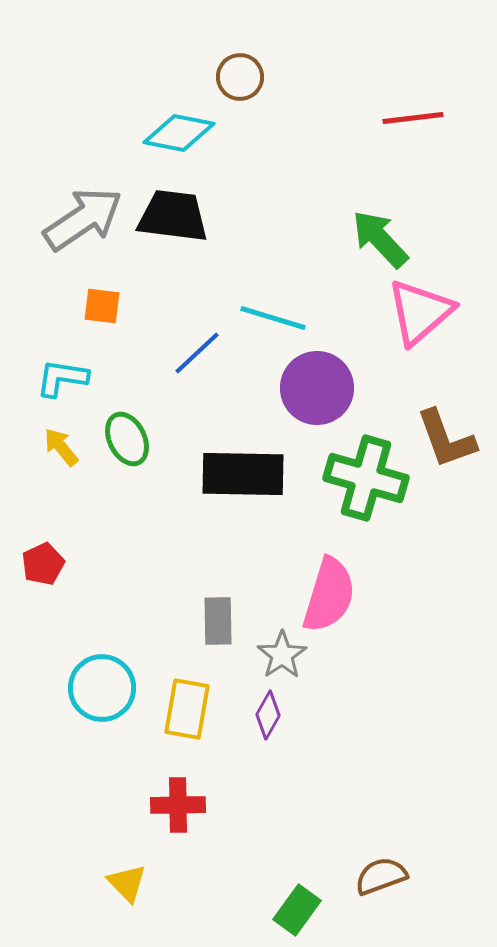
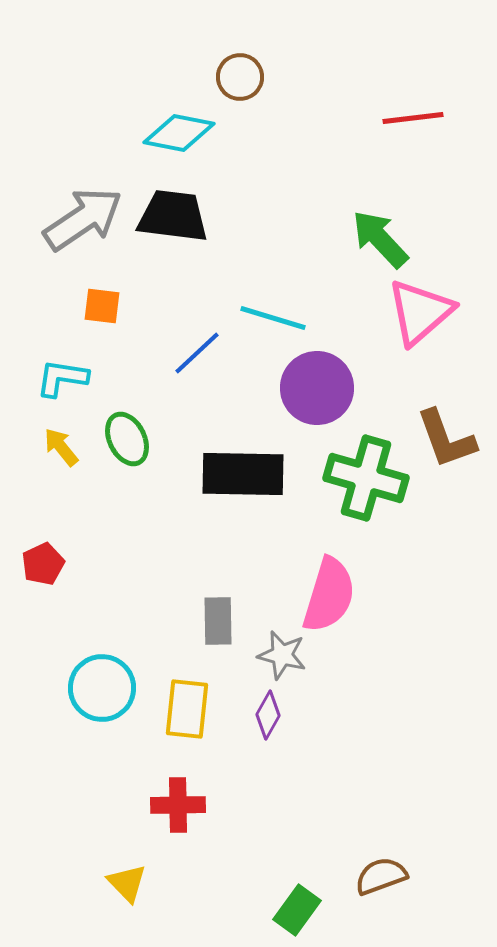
gray star: rotated 24 degrees counterclockwise
yellow rectangle: rotated 4 degrees counterclockwise
